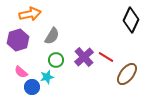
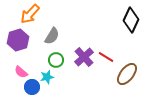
orange arrow: rotated 145 degrees clockwise
